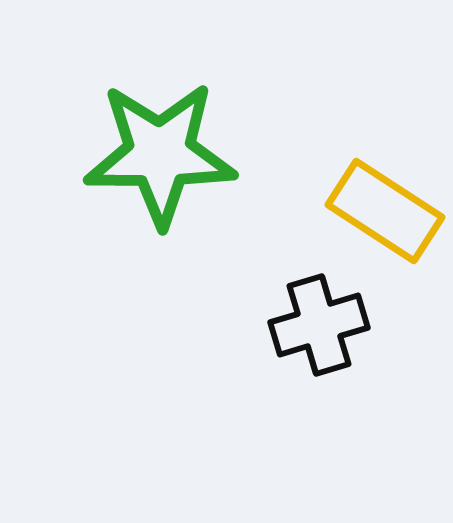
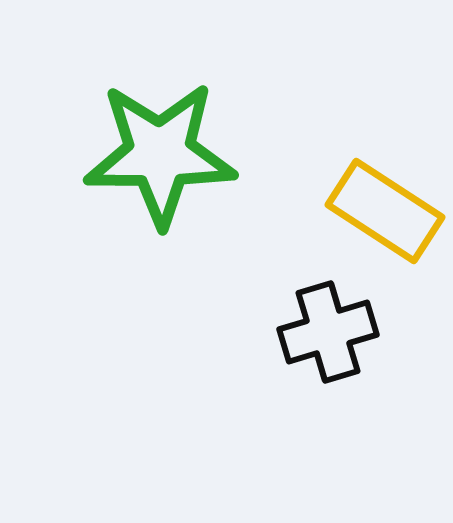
black cross: moved 9 px right, 7 px down
